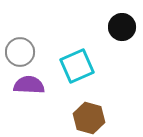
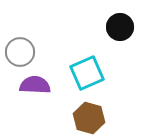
black circle: moved 2 px left
cyan square: moved 10 px right, 7 px down
purple semicircle: moved 6 px right
